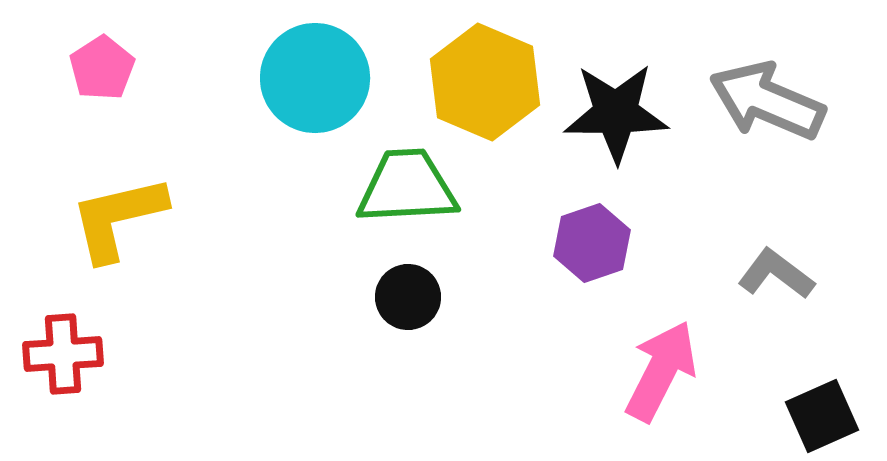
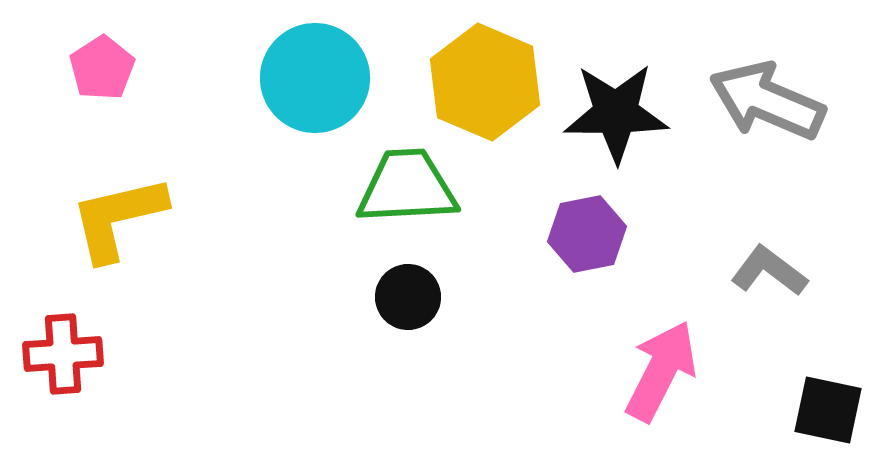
purple hexagon: moved 5 px left, 9 px up; rotated 8 degrees clockwise
gray L-shape: moved 7 px left, 3 px up
black square: moved 6 px right, 6 px up; rotated 36 degrees clockwise
